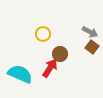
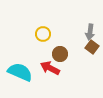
gray arrow: rotated 70 degrees clockwise
red arrow: rotated 96 degrees counterclockwise
cyan semicircle: moved 2 px up
